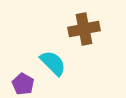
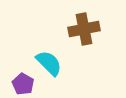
cyan semicircle: moved 4 px left
